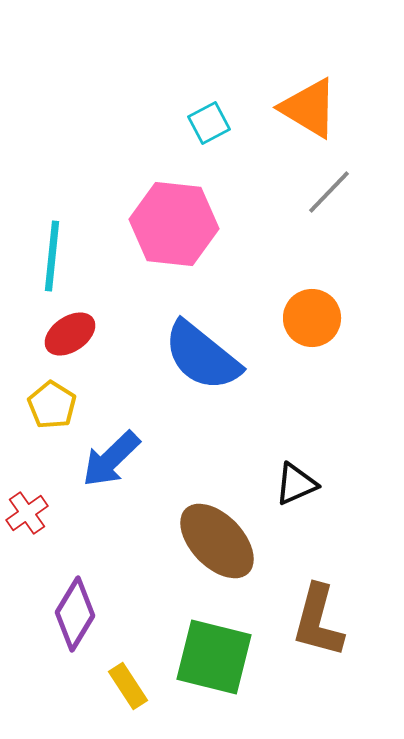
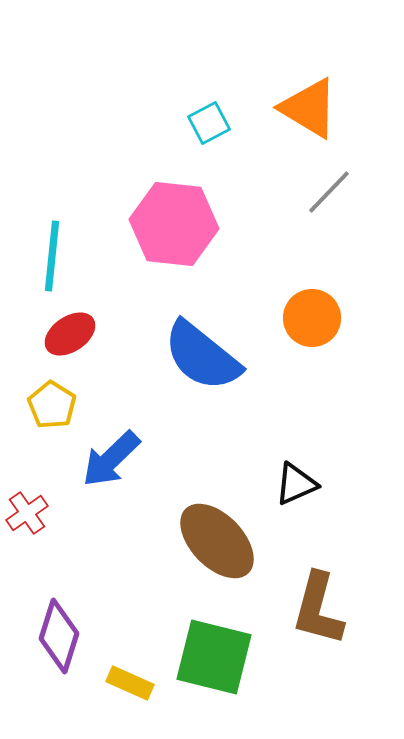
purple diamond: moved 16 px left, 22 px down; rotated 14 degrees counterclockwise
brown L-shape: moved 12 px up
yellow rectangle: moved 2 px right, 3 px up; rotated 33 degrees counterclockwise
